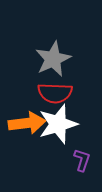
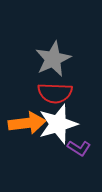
purple L-shape: moved 3 px left, 12 px up; rotated 105 degrees clockwise
